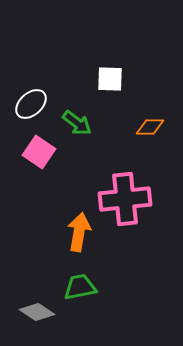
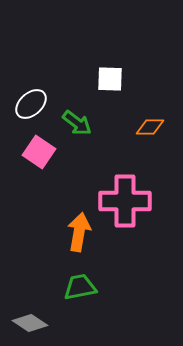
pink cross: moved 2 px down; rotated 6 degrees clockwise
gray diamond: moved 7 px left, 11 px down
